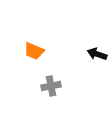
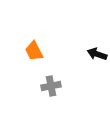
orange trapezoid: rotated 40 degrees clockwise
